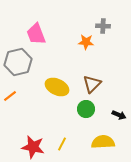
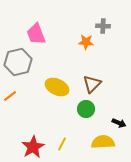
black arrow: moved 8 px down
red star: rotated 30 degrees clockwise
